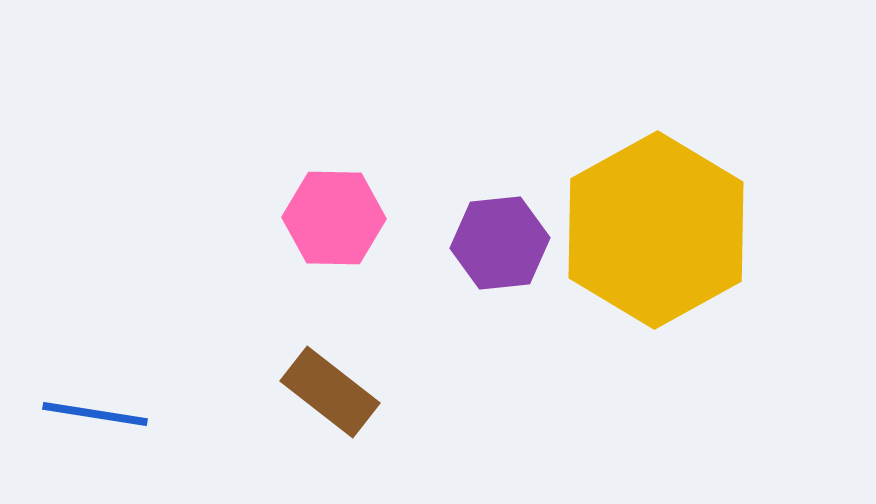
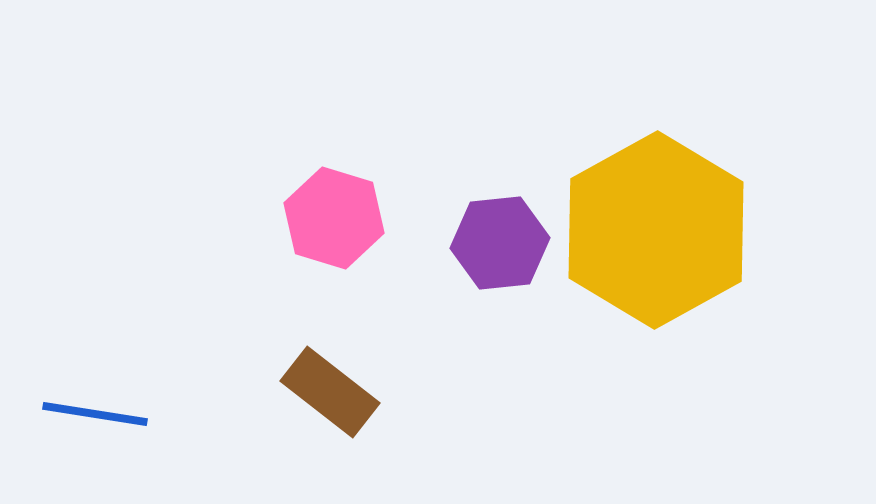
pink hexagon: rotated 16 degrees clockwise
